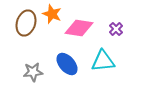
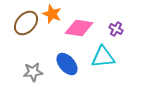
brown ellipse: rotated 25 degrees clockwise
purple cross: rotated 16 degrees counterclockwise
cyan triangle: moved 4 px up
